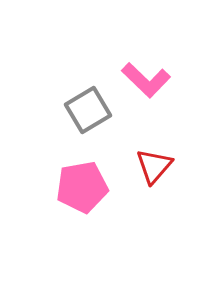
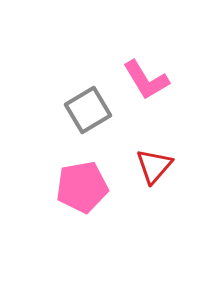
pink L-shape: rotated 15 degrees clockwise
